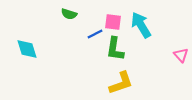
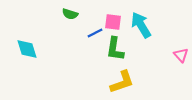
green semicircle: moved 1 px right
blue line: moved 1 px up
yellow L-shape: moved 1 px right, 1 px up
